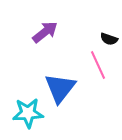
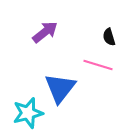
black semicircle: moved 2 px up; rotated 54 degrees clockwise
pink line: rotated 48 degrees counterclockwise
cyan star: rotated 12 degrees counterclockwise
